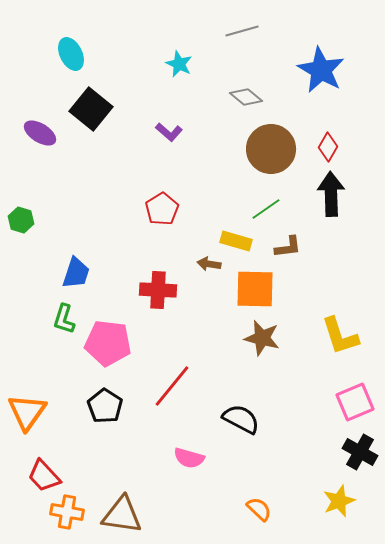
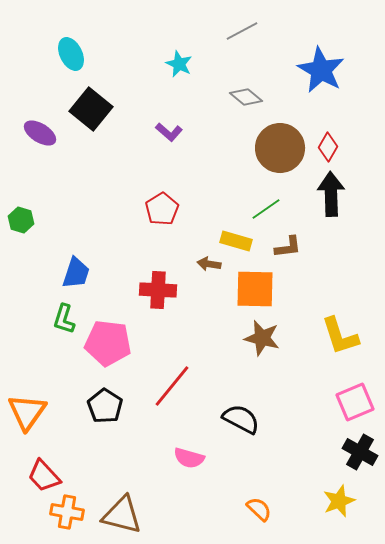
gray line: rotated 12 degrees counterclockwise
brown circle: moved 9 px right, 1 px up
brown triangle: rotated 6 degrees clockwise
